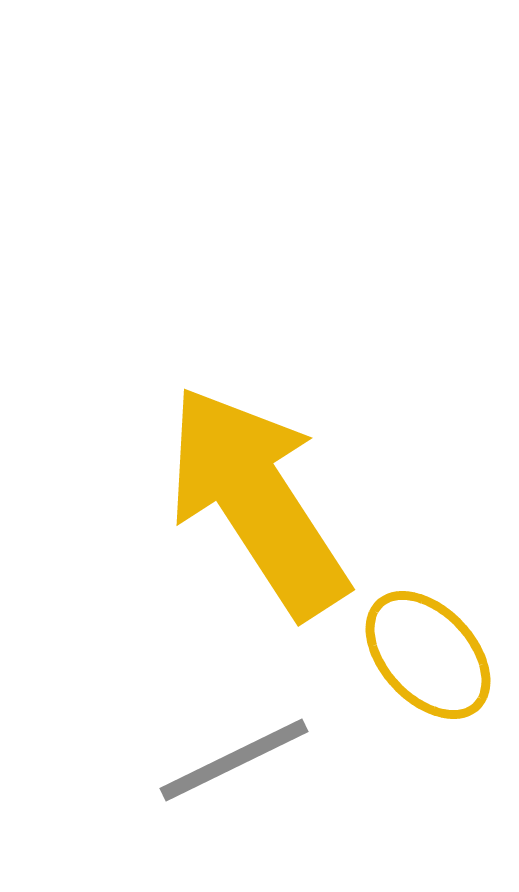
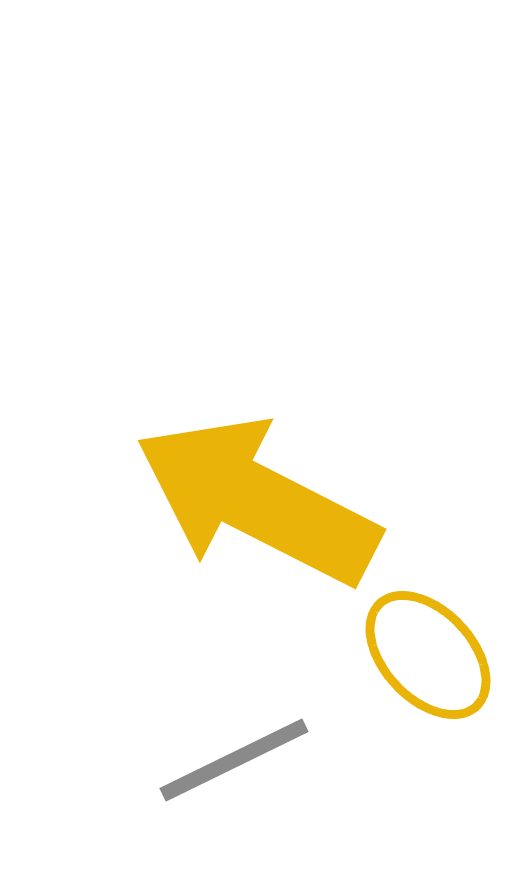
yellow arrow: rotated 30 degrees counterclockwise
